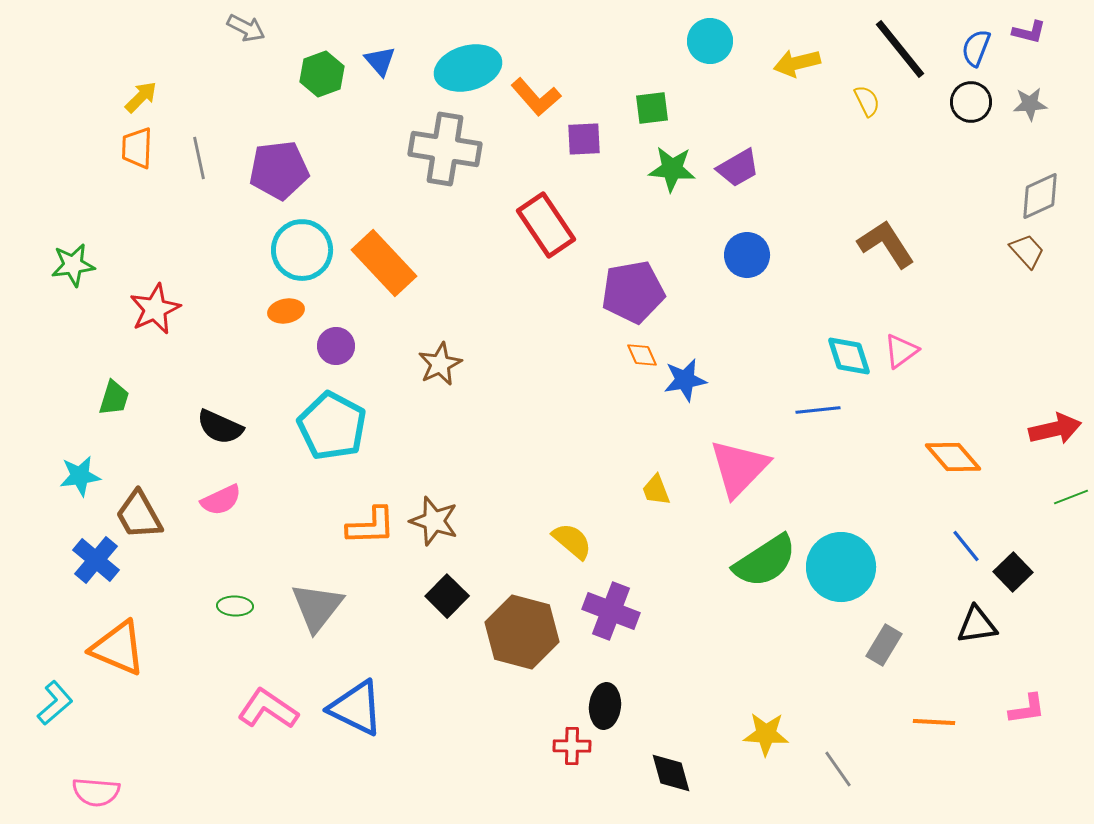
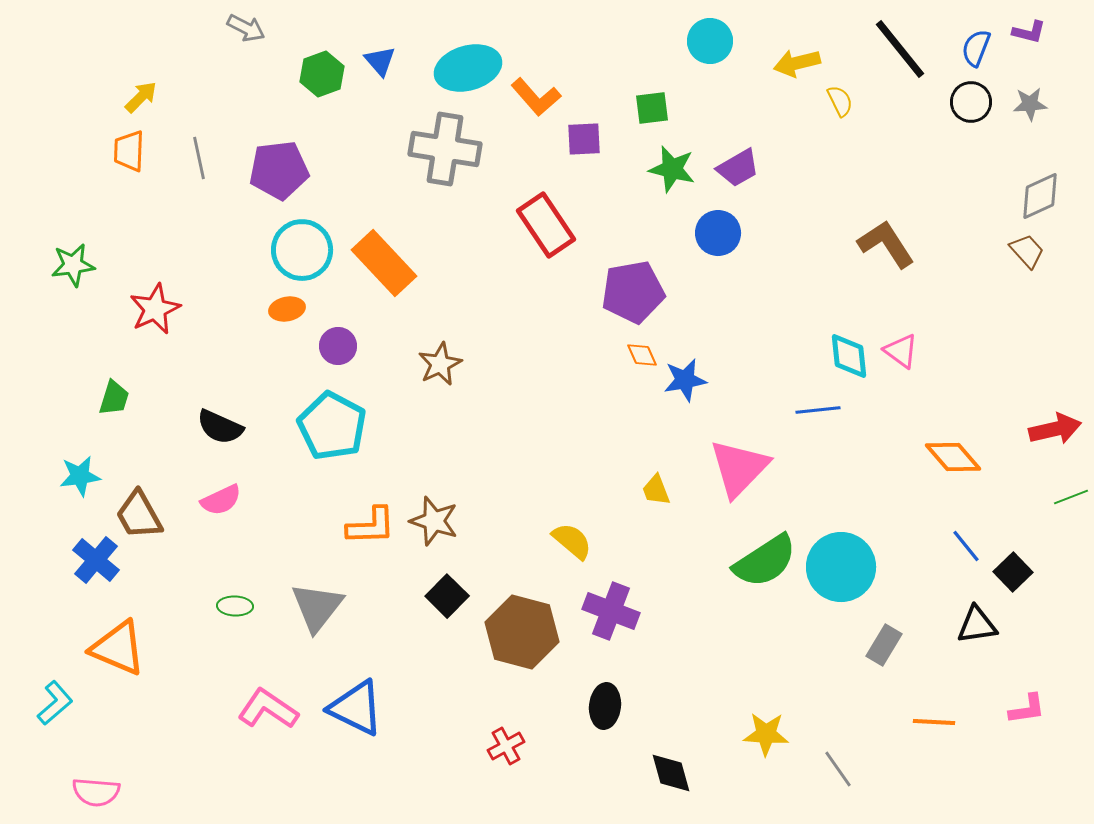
yellow semicircle at (867, 101): moved 27 px left
orange trapezoid at (137, 148): moved 8 px left, 3 px down
green star at (672, 169): rotated 9 degrees clockwise
blue circle at (747, 255): moved 29 px left, 22 px up
orange ellipse at (286, 311): moved 1 px right, 2 px up
purple circle at (336, 346): moved 2 px right
pink triangle at (901, 351): rotated 48 degrees counterclockwise
cyan diamond at (849, 356): rotated 12 degrees clockwise
red cross at (572, 746): moved 66 px left; rotated 30 degrees counterclockwise
